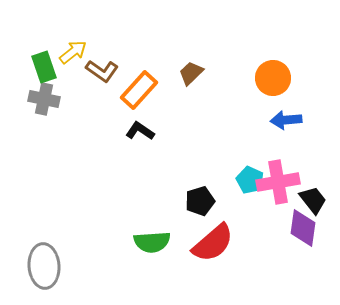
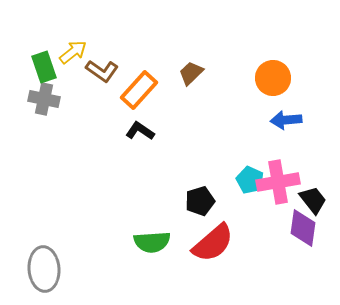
gray ellipse: moved 3 px down
